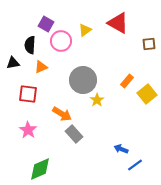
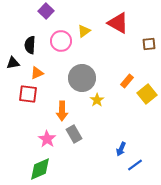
purple square: moved 13 px up; rotated 14 degrees clockwise
yellow triangle: moved 1 px left, 1 px down
orange triangle: moved 4 px left, 6 px down
gray circle: moved 1 px left, 2 px up
orange arrow: moved 3 px up; rotated 60 degrees clockwise
pink star: moved 19 px right, 9 px down
gray rectangle: rotated 12 degrees clockwise
blue arrow: rotated 88 degrees counterclockwise
